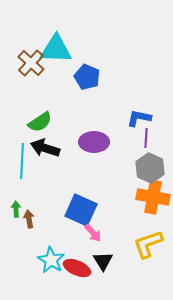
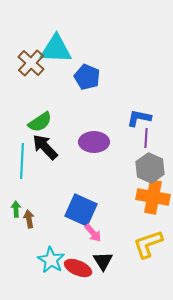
black arrow: moved 1 px up; rotated 28 degrees clockwise
red ellipse: moved 1 px right
